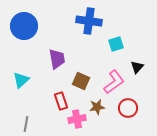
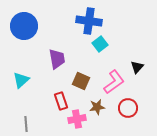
cyan square: moved 16 px left; rotated 21 degrees counterclockwise
gray line: rotated 14 degrees counterclockwise
